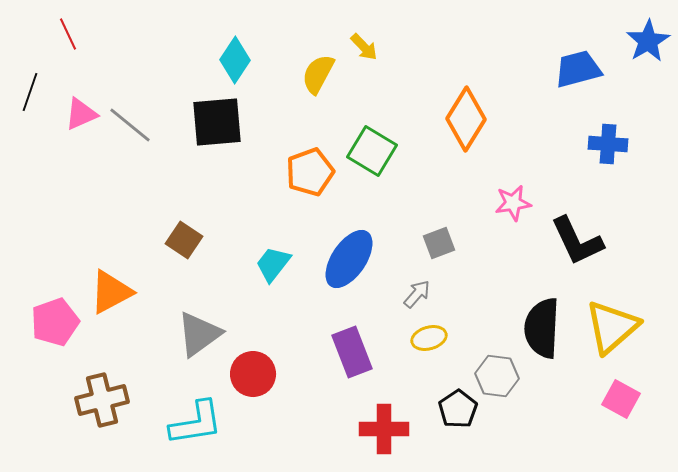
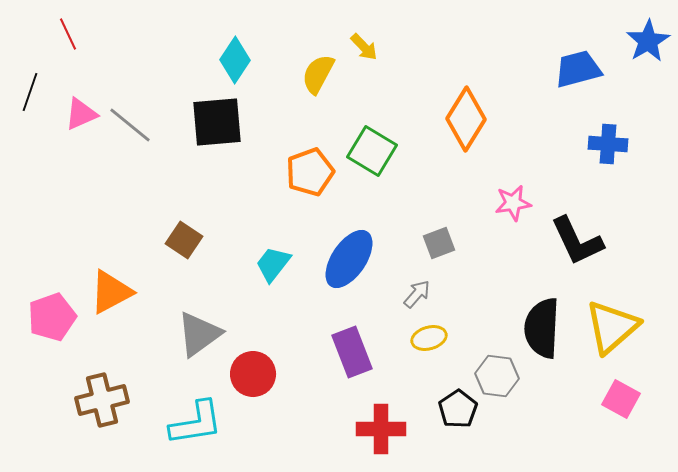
pink pentagon: moved 3 px left, 5 px up
red cross: moved 3 px left
